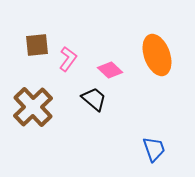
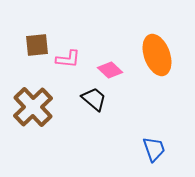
pink L-shape: rotated 60 degrees clockwise
